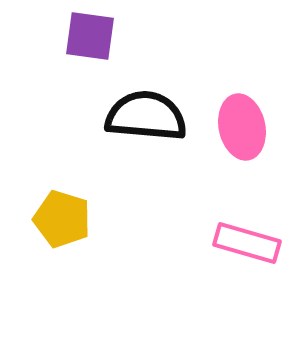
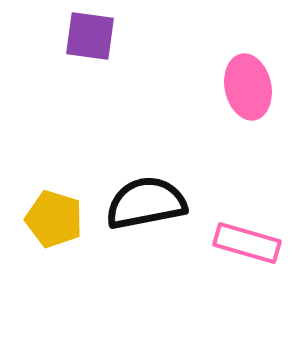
black semicircle: moved 87 px down; rotated 16 degrees counterclockwise
pink ellipse: moved 6 px right, 40 px up
yellow pentagon: moved 8 px left
